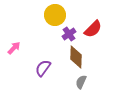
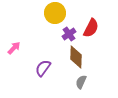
yellow circle: moved 2 px up
red semicircle: moved 2 px left, 1 px up; rotated 18 degrees counterclockwise
